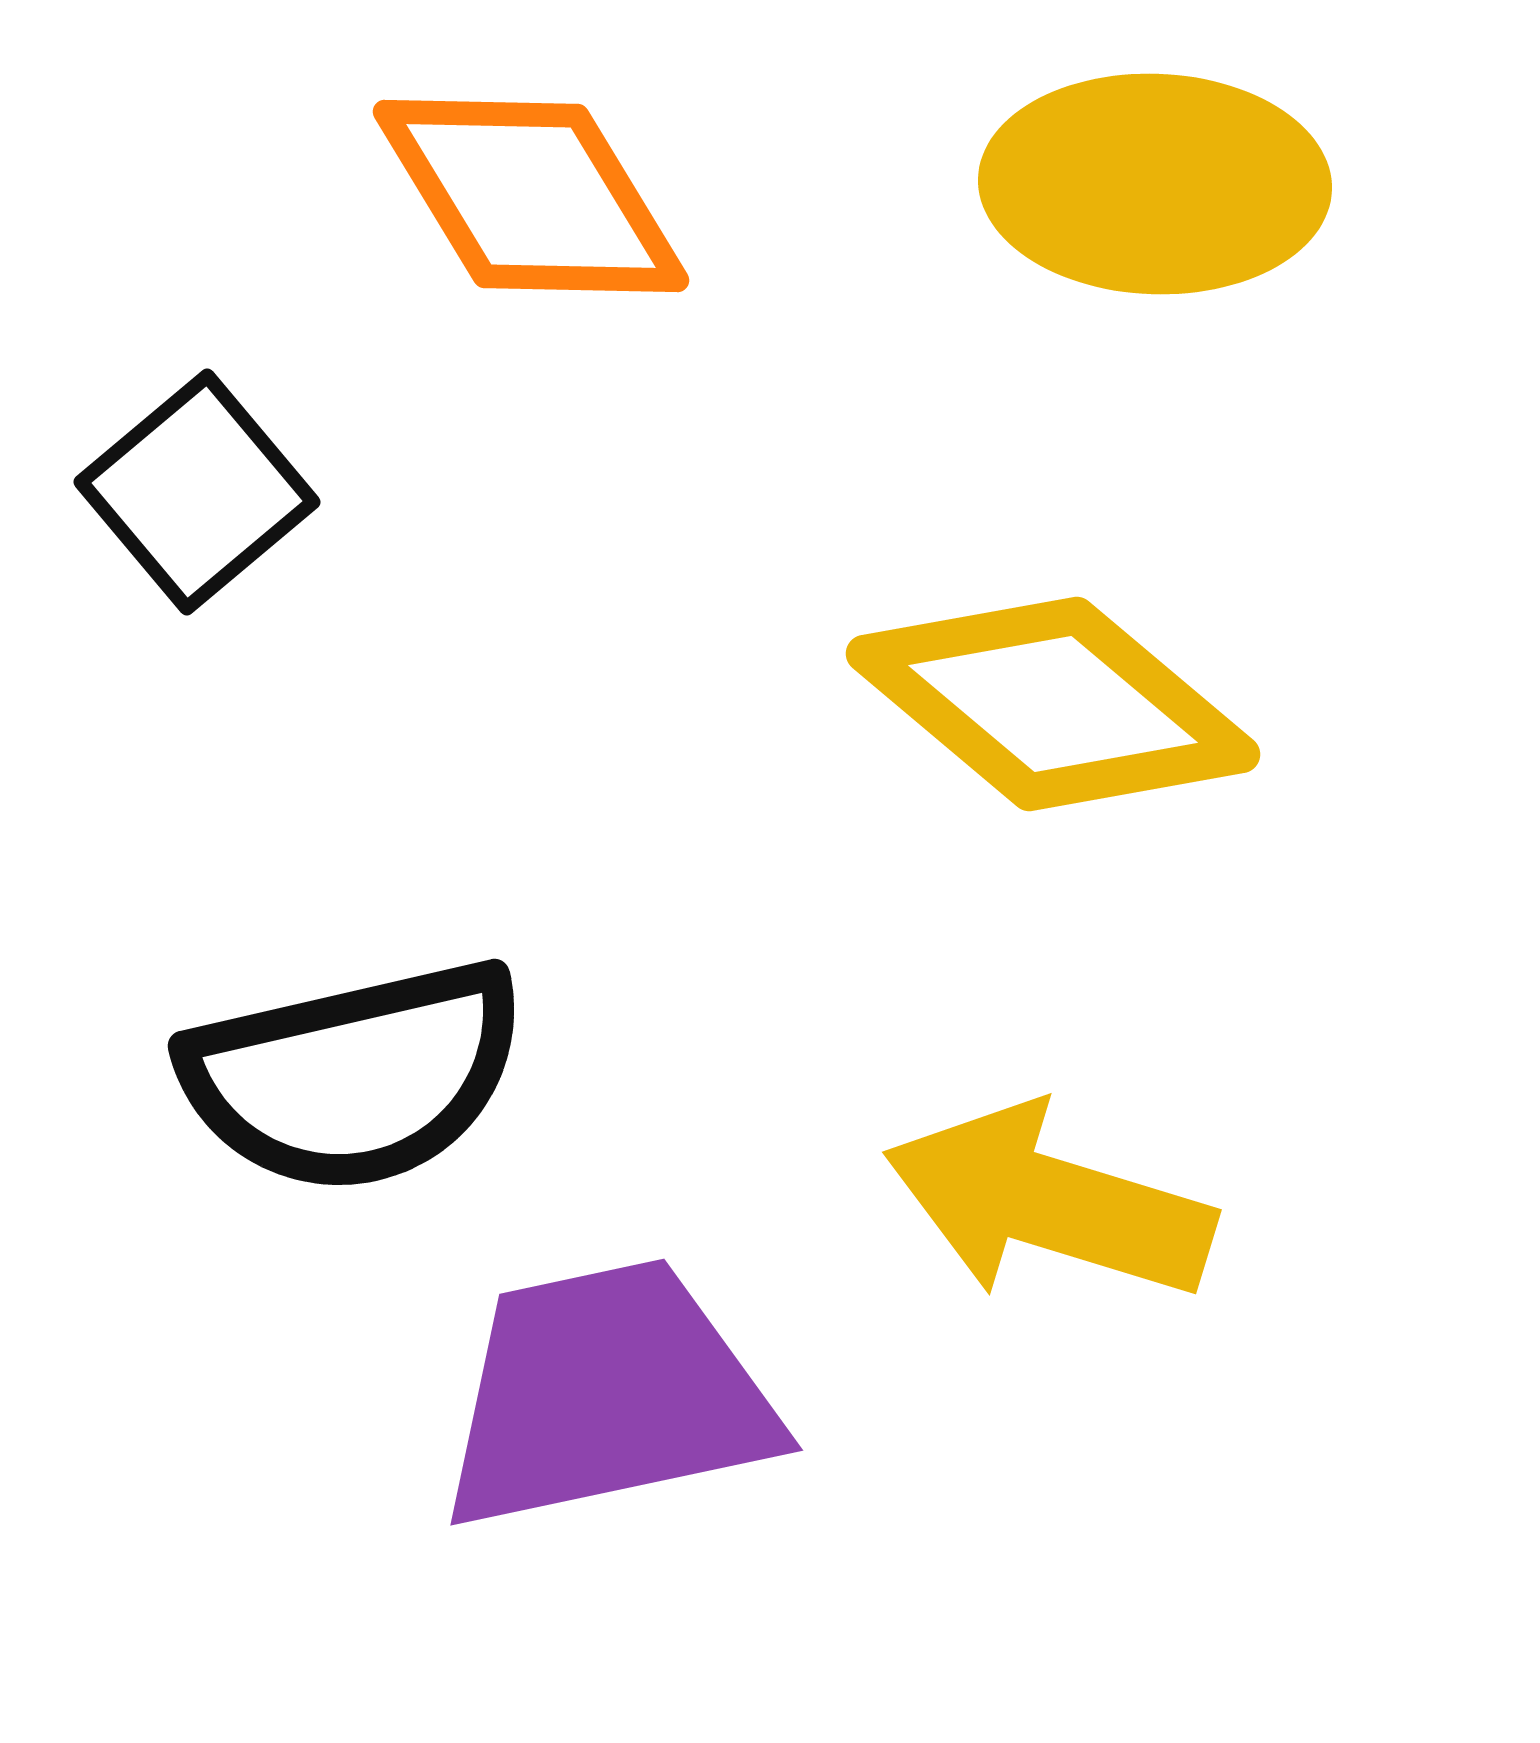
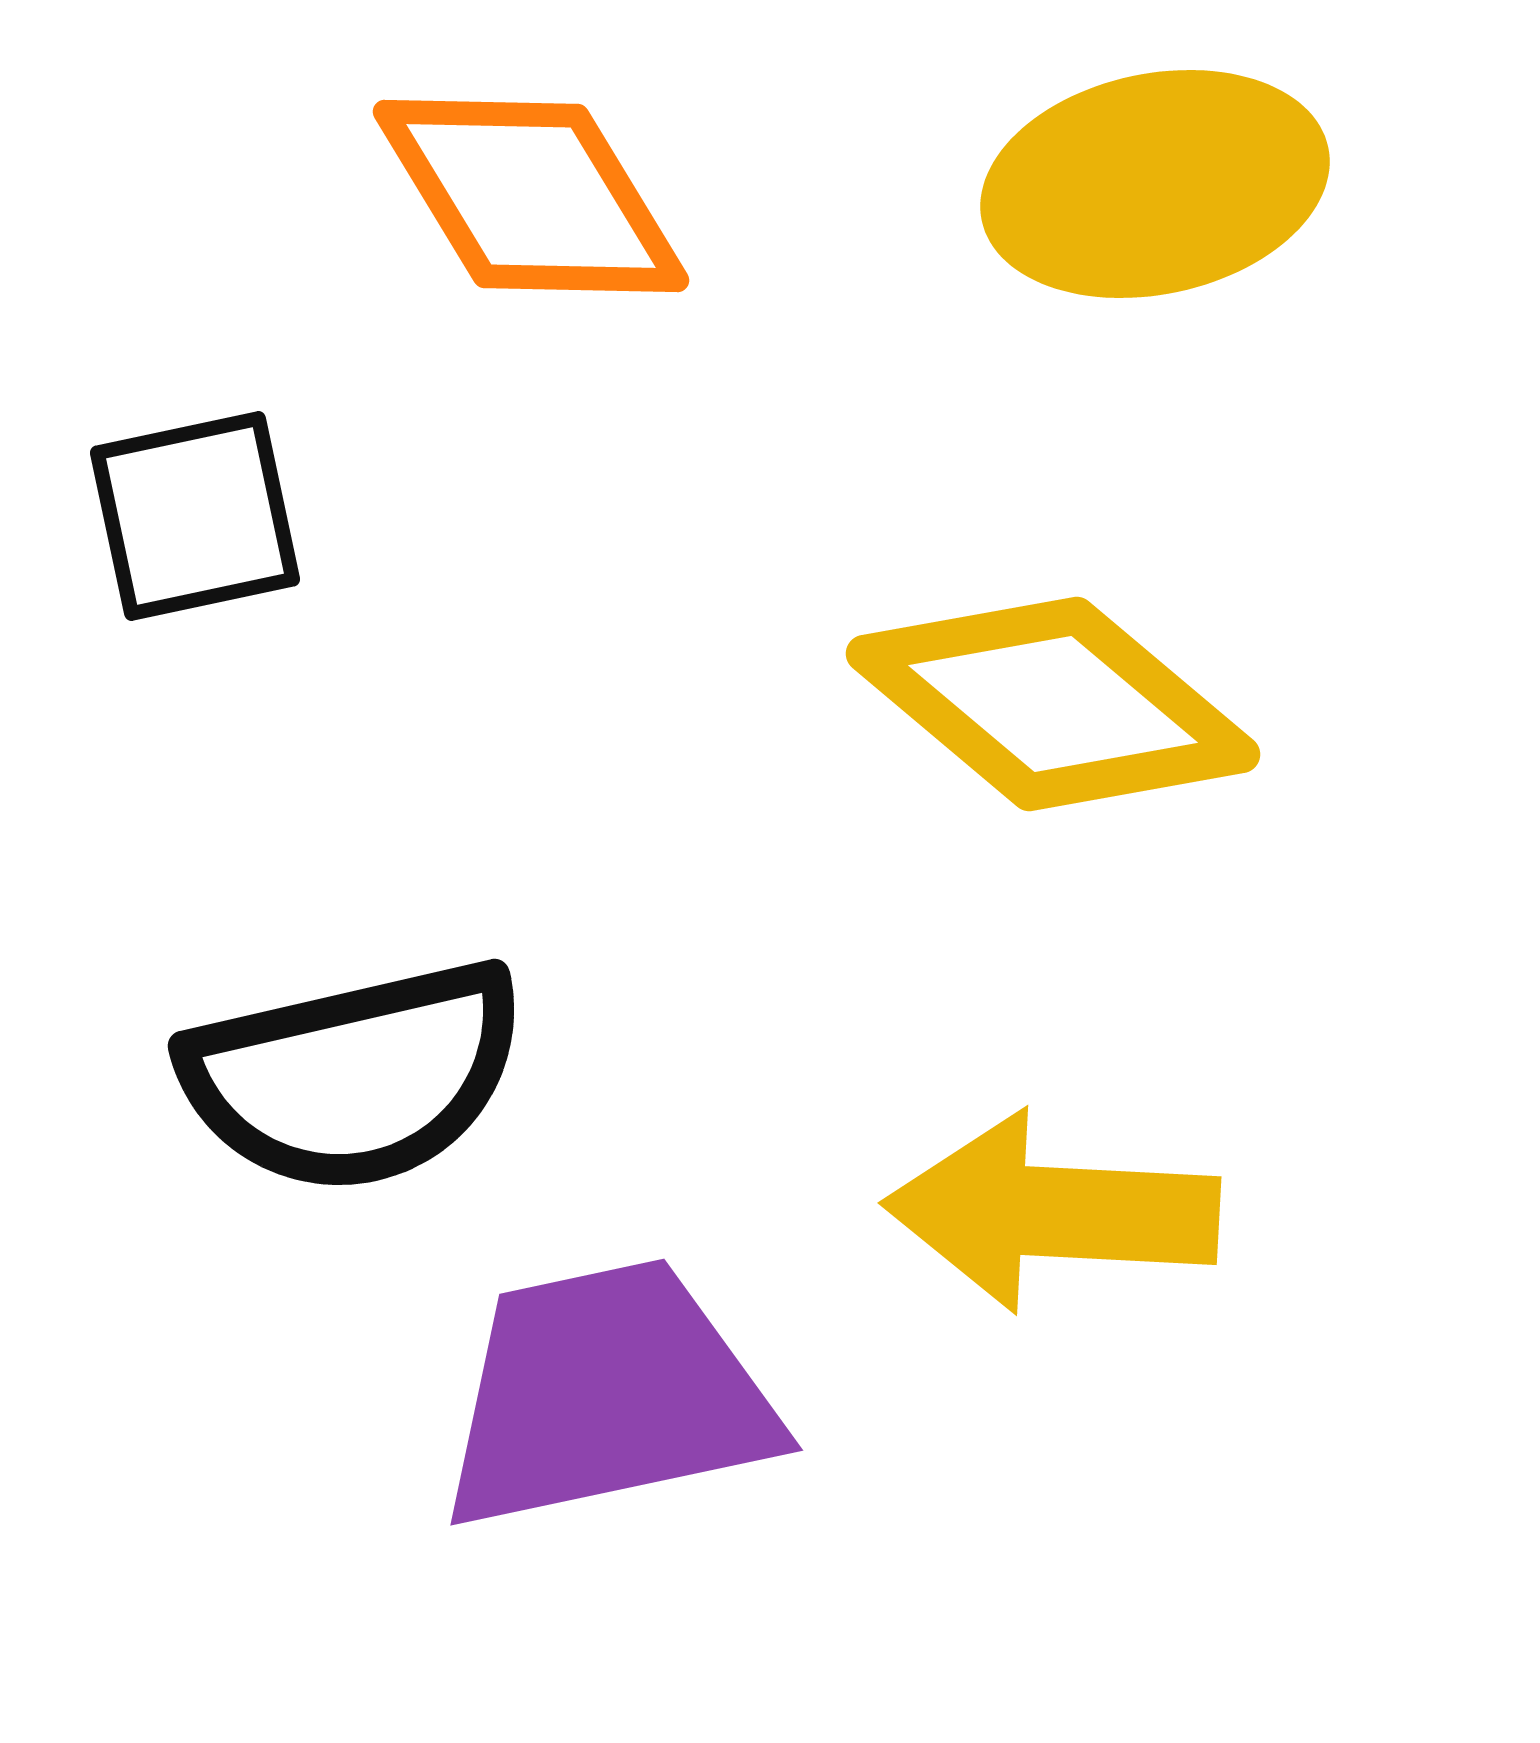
yellow ellipse: rotated 14 degrees counterclockwise
black square: moved 2 px left, 24 px down; rotated 28 degrees clockwise
yellow arrow: moved 3 px right, 9 px down; rotated 14 degrees counterclockwise
